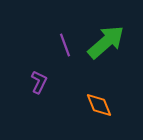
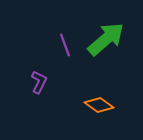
green arrow: moved 3 px up
orange diamond: rotated 32 degrees counterclockwise
